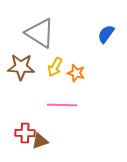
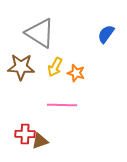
red cross: moved 1 px down
